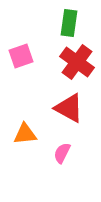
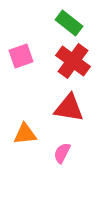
green rectangle: rotated 60 degrees counterclockwise
red cross: moved 4 px left, 1 px up
red triangle: rotated 20 degrees counterclockwise
